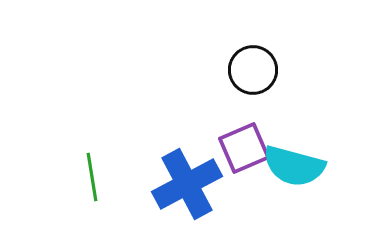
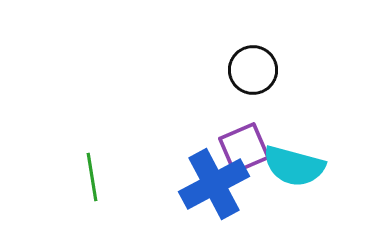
blue cross: moved 27 px right
